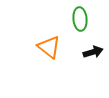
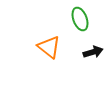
green ellipse: rotated 15 degrees counterclockwise
